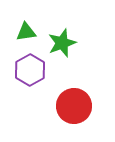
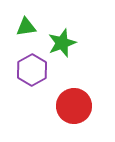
green triangle: moved 5 px up
purple hexagon: moved 2 px right
